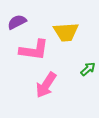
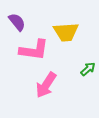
purple semicircle: rotated 78 degrees clockwise
